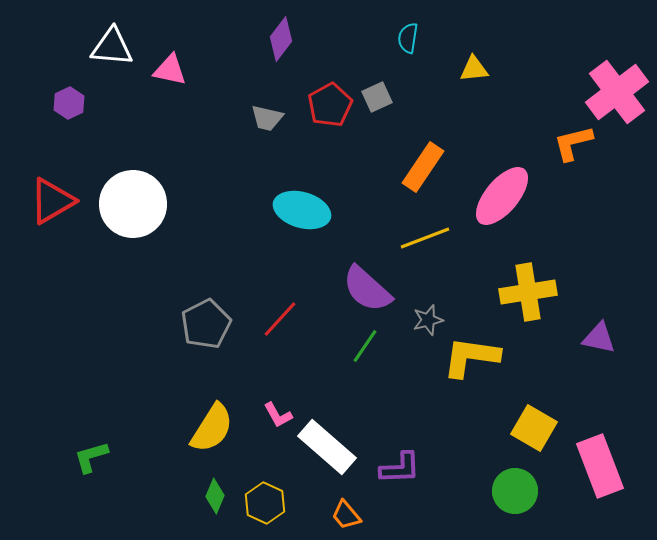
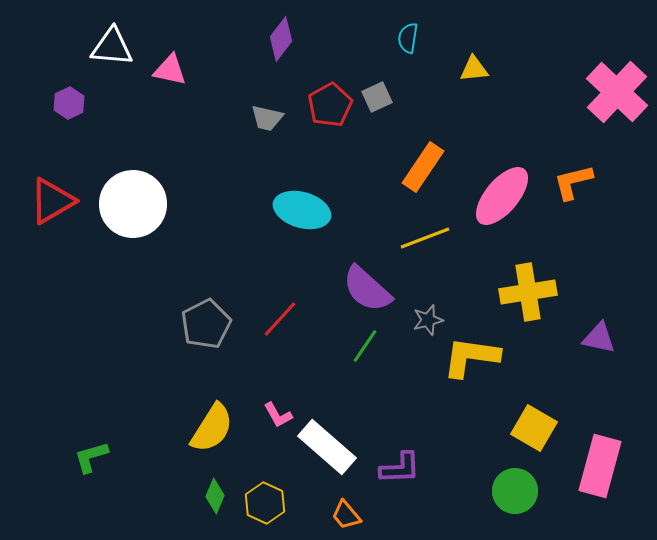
pink cross: rotated 10 degrees counterclockwise
orange L-shape: moved 39 px down
pink rectangle: rotated 36 degrees clockwise
